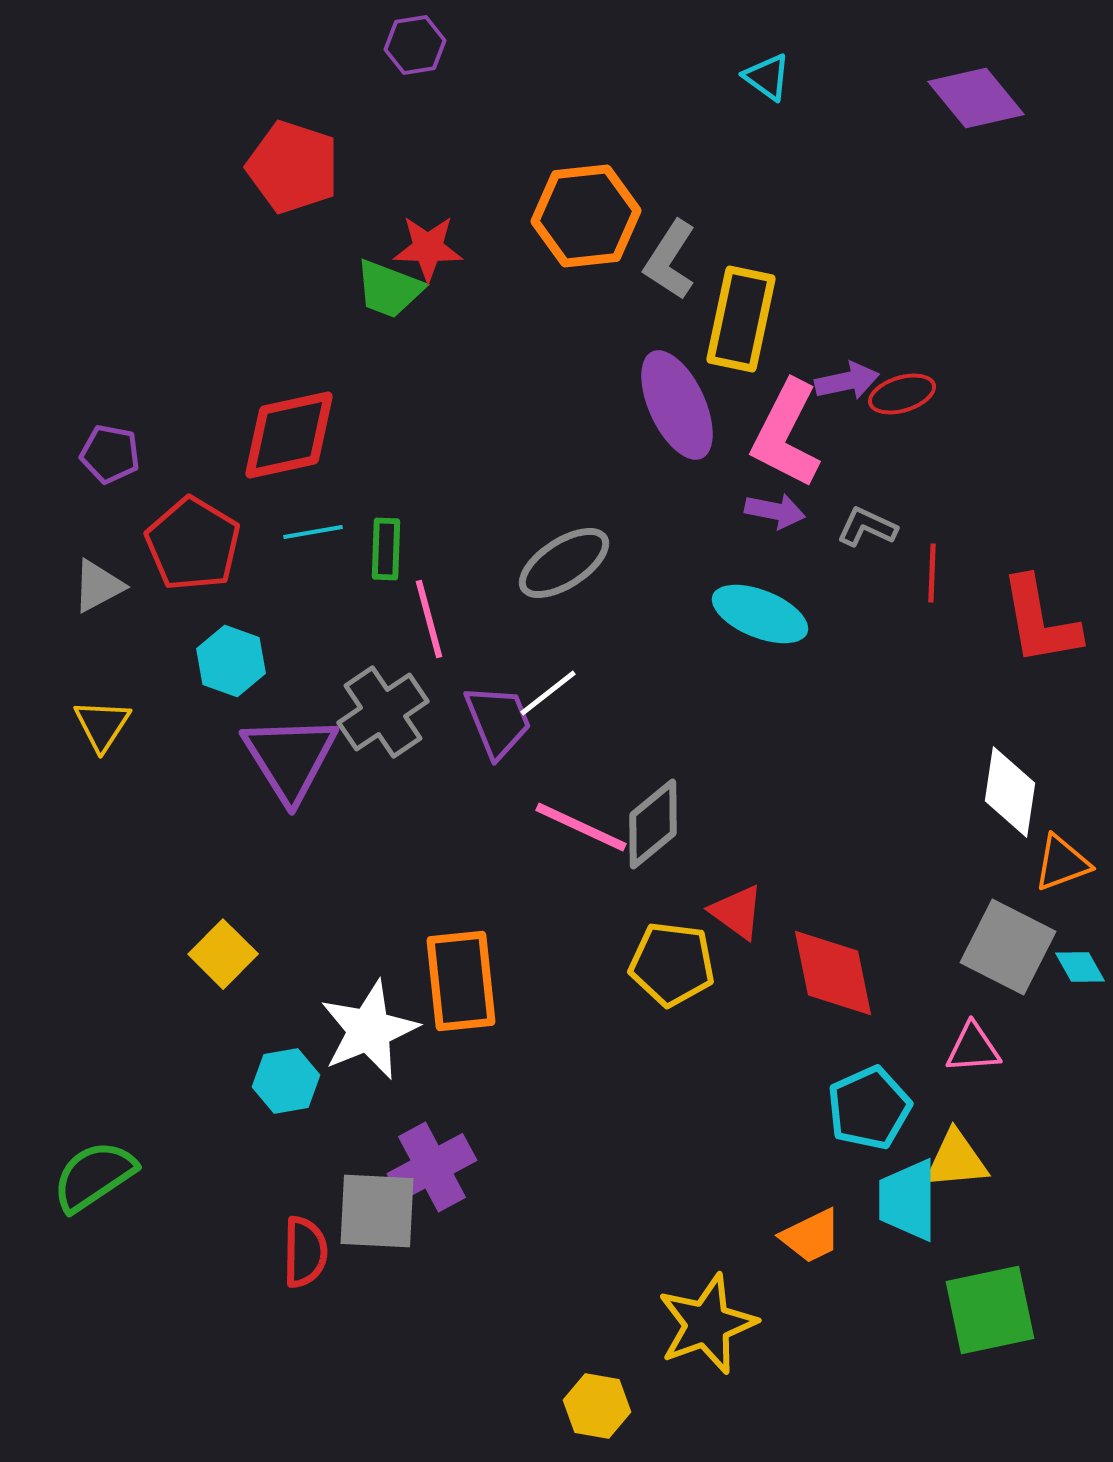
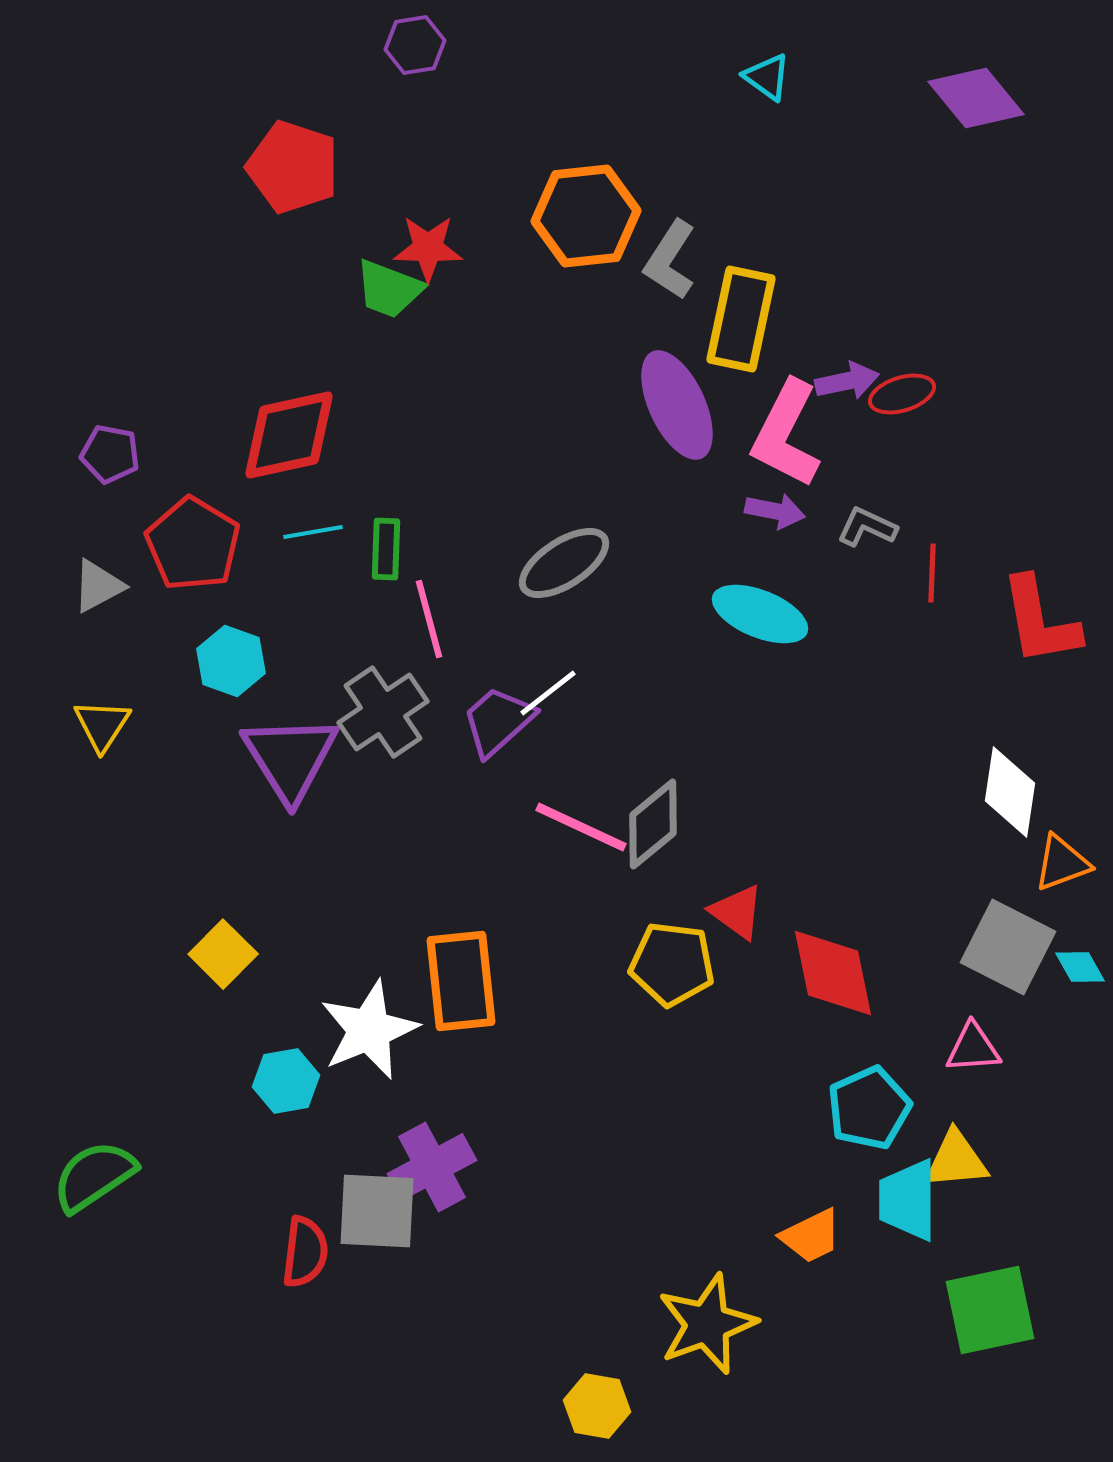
purple trapezoid at (498, 721): rotated 110 degrees counterclockwise
red semicircle at (305, 1252): rotated 6 degrees clockwise
